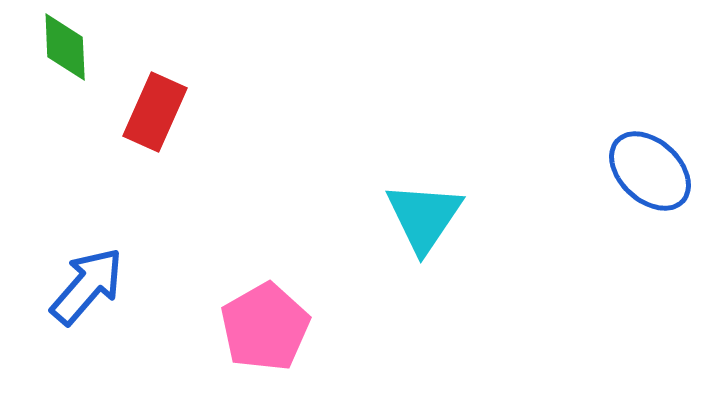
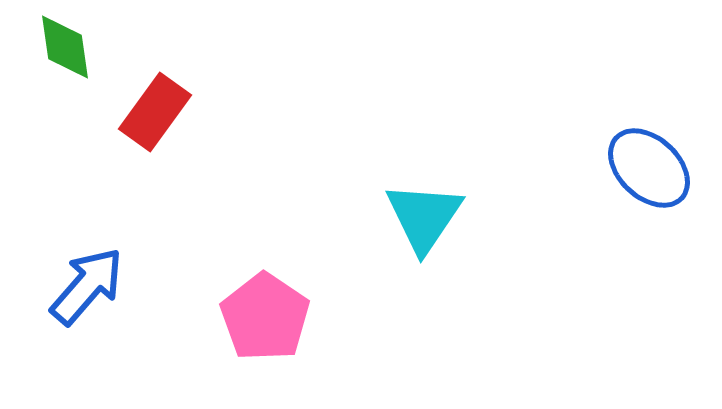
green diamond: rotated 6 degrees counterclockwise
red rectangle: rotated 12 degrees clockwise
blue ellipse: moved 1 px left, 3 px up
pink pentagon: moved 10 px up; rotated 8 degrees counterclockwise
